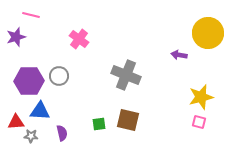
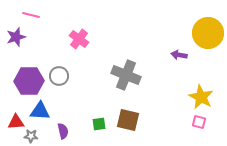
yellow star: rotated 30 degrees counterclockwise
purple semicircle: moved 1 px right, 2 px up
